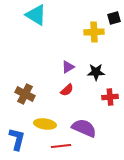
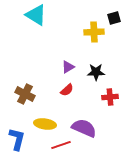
red line: moved 1 px up; rotated 12 degrees counterclockwise
